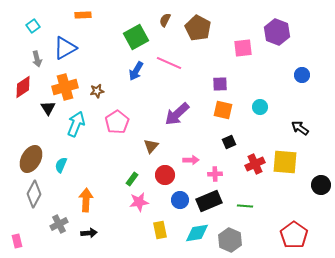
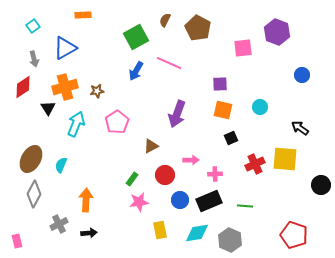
gray arrow at (37, 59): moved 3 px left
purple arrow at (177, 114): rotated 28 degrees counterclockwise
black square at (229, 142): moved 2 px right, 4 px up
brown triangle at (151, 146): rotated 21 degrees clockwise
yellow square at (285, 162): moved 3 px up
red pentagon at (294, 235): rotated 16 degrees counterclockwise
